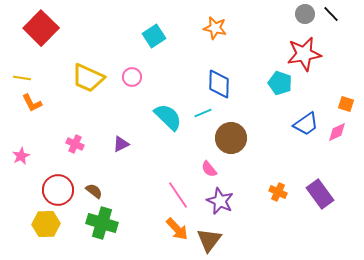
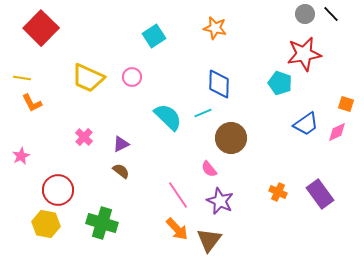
pink cross: moved 9 px right, 7 px up; rotated 18 degrees clockwise
brown semicircle: moved 27 px right, 20 px up
yellow hexagon: rotated 12 degrees clockwise
